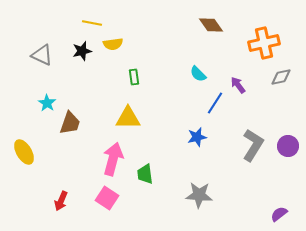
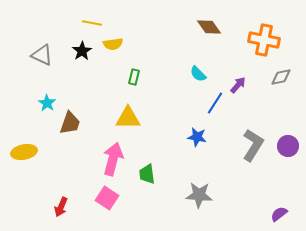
brown diamond: moved 2 px left, 2 px down
orange cross: moved 3 px up; rotated 24 degrees clockwise
black star: rotated 18 degrees counterclockwise
green rectangle: rotated 21 degrees clockwise
purple arrow: rotated 78 degrees clockwise
blue star: rotated 24 degrees clockwise
yellow ellipse: rotated 70 degrees counterclockwise
green trapezoid: moved 2 px right
red arrow: moved 6 px down
